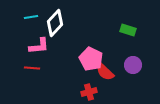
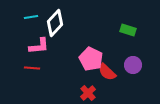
red semicircle: moved 2 px right
red cross: moved 1 px left, 1 px down; rotated 28 degrees counterclockwise
